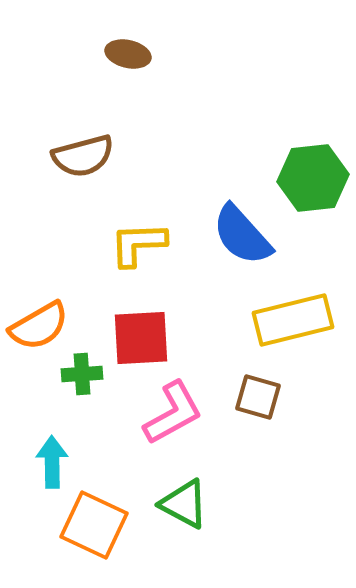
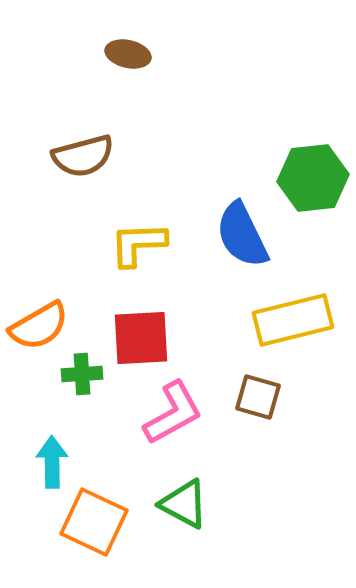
blue semicircle: rotated 16 degrees clockwise
orange square: moved 3 px up
